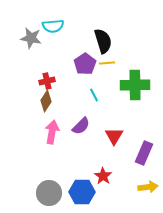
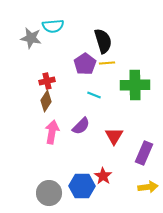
cyan line: rotated 40 degrees counterclockwise
blue hexagon: moved 6 px up
